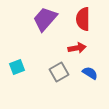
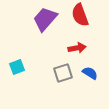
red semicircle: moved 3 px left, 4 px up; rotated 20 degrees counterclockwise
gray square: moved 4 px right, 1 px down; rotated 12 degrees clockwise
